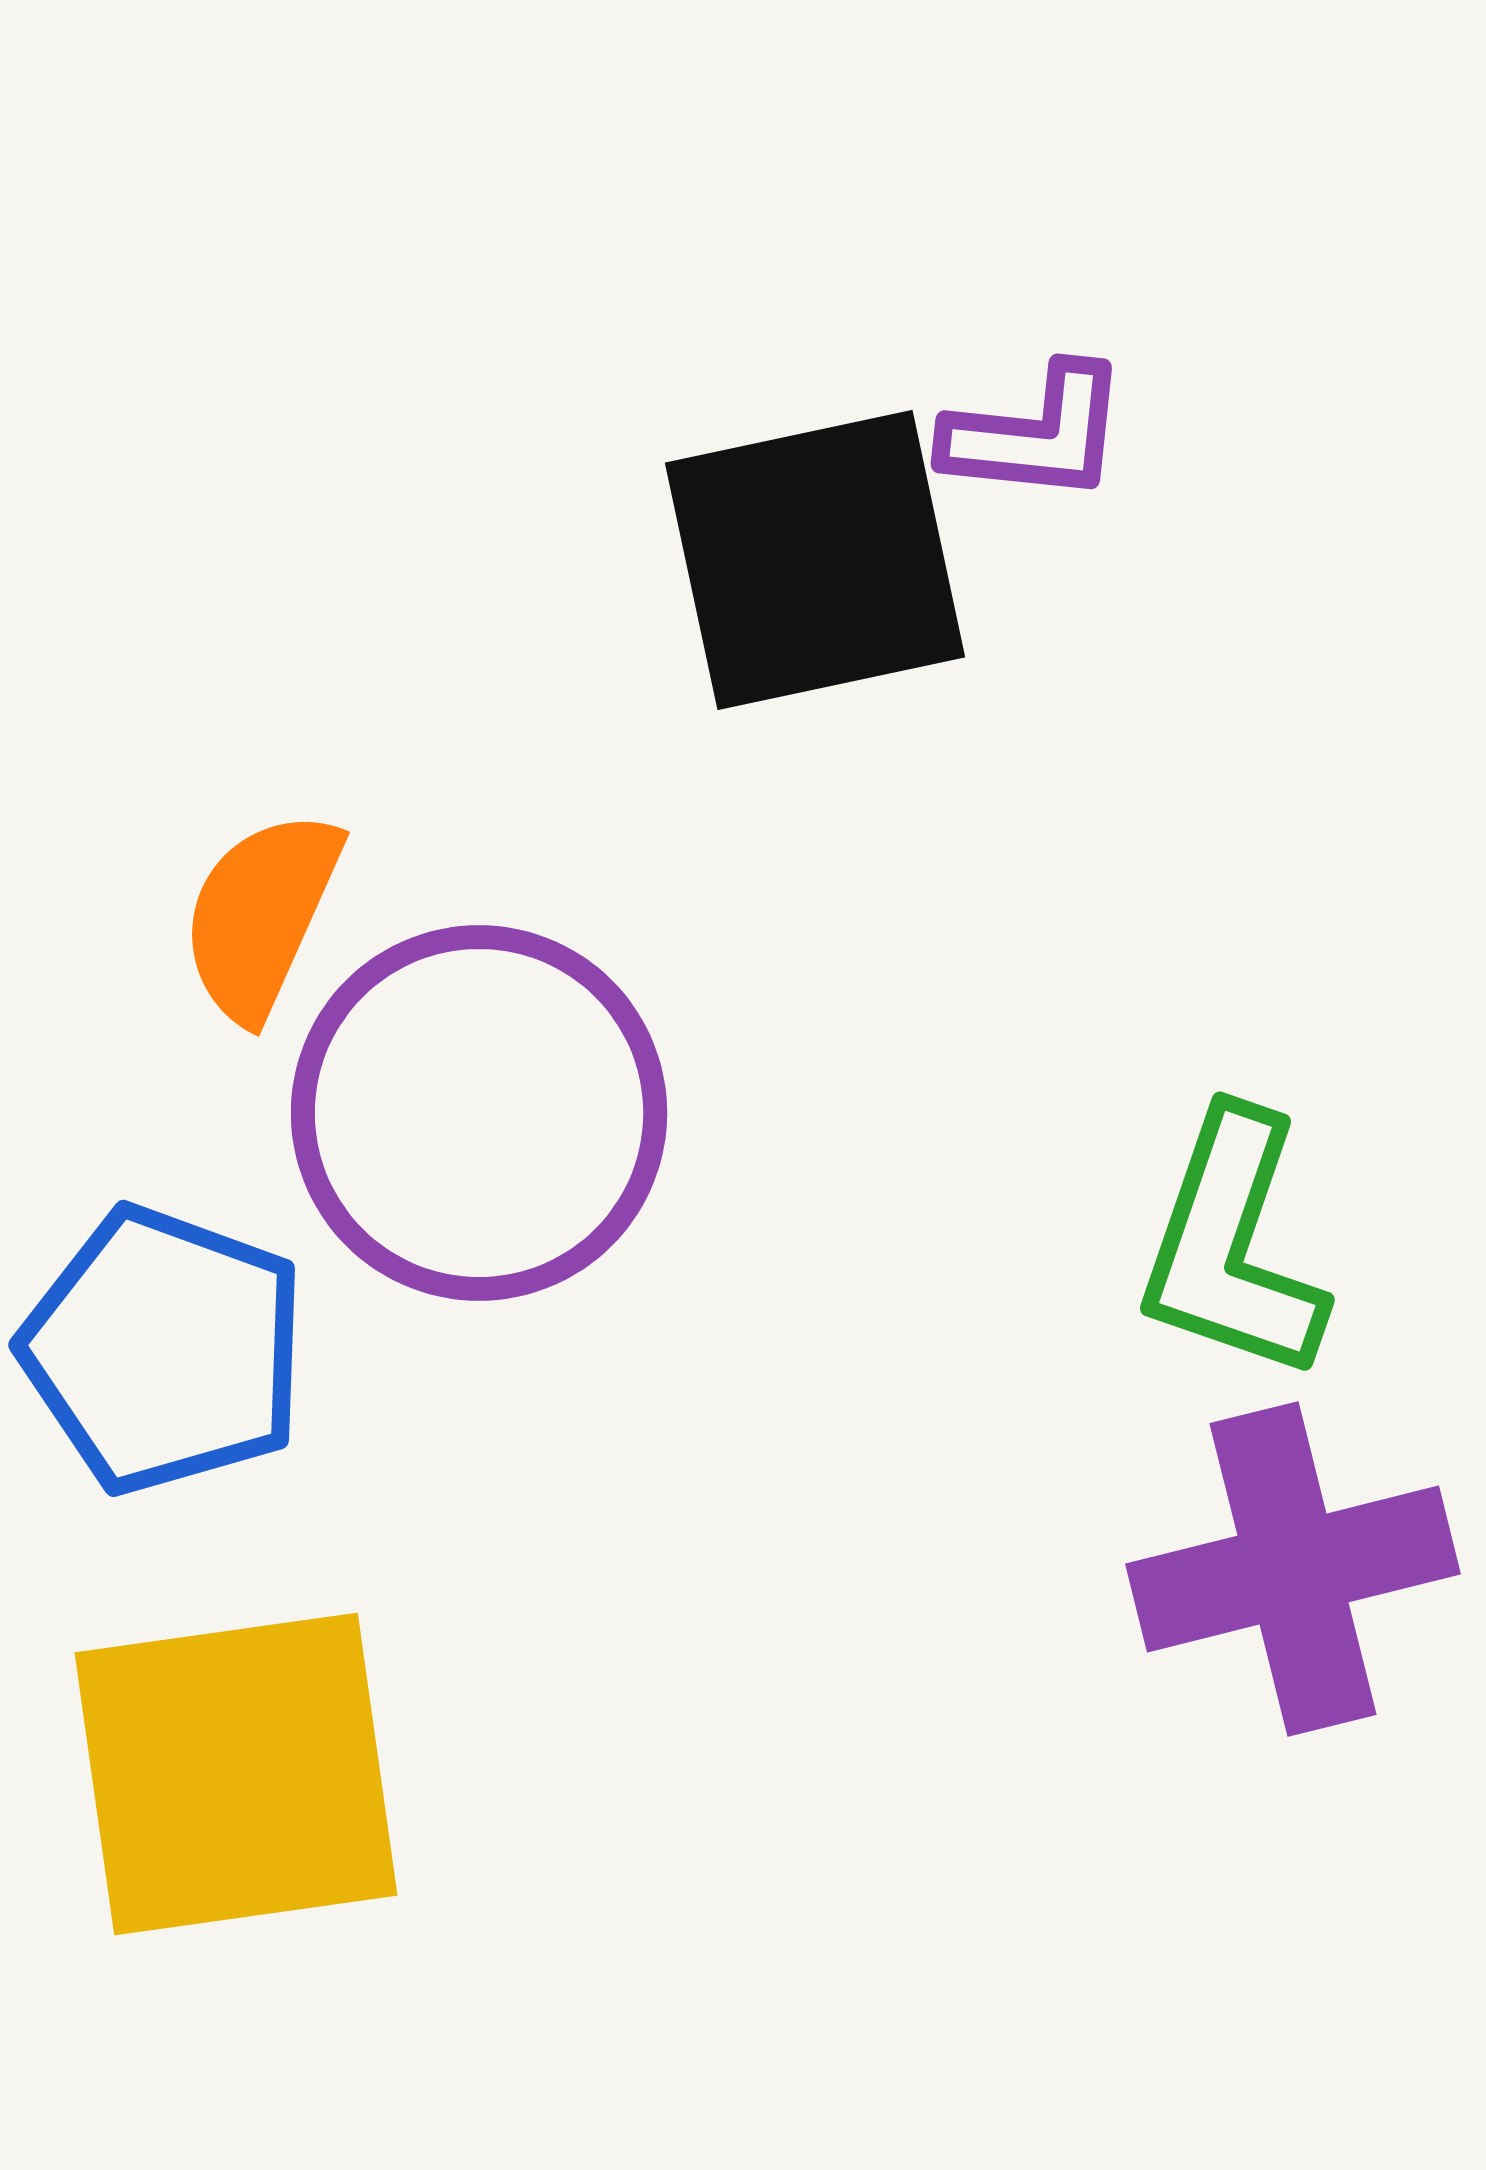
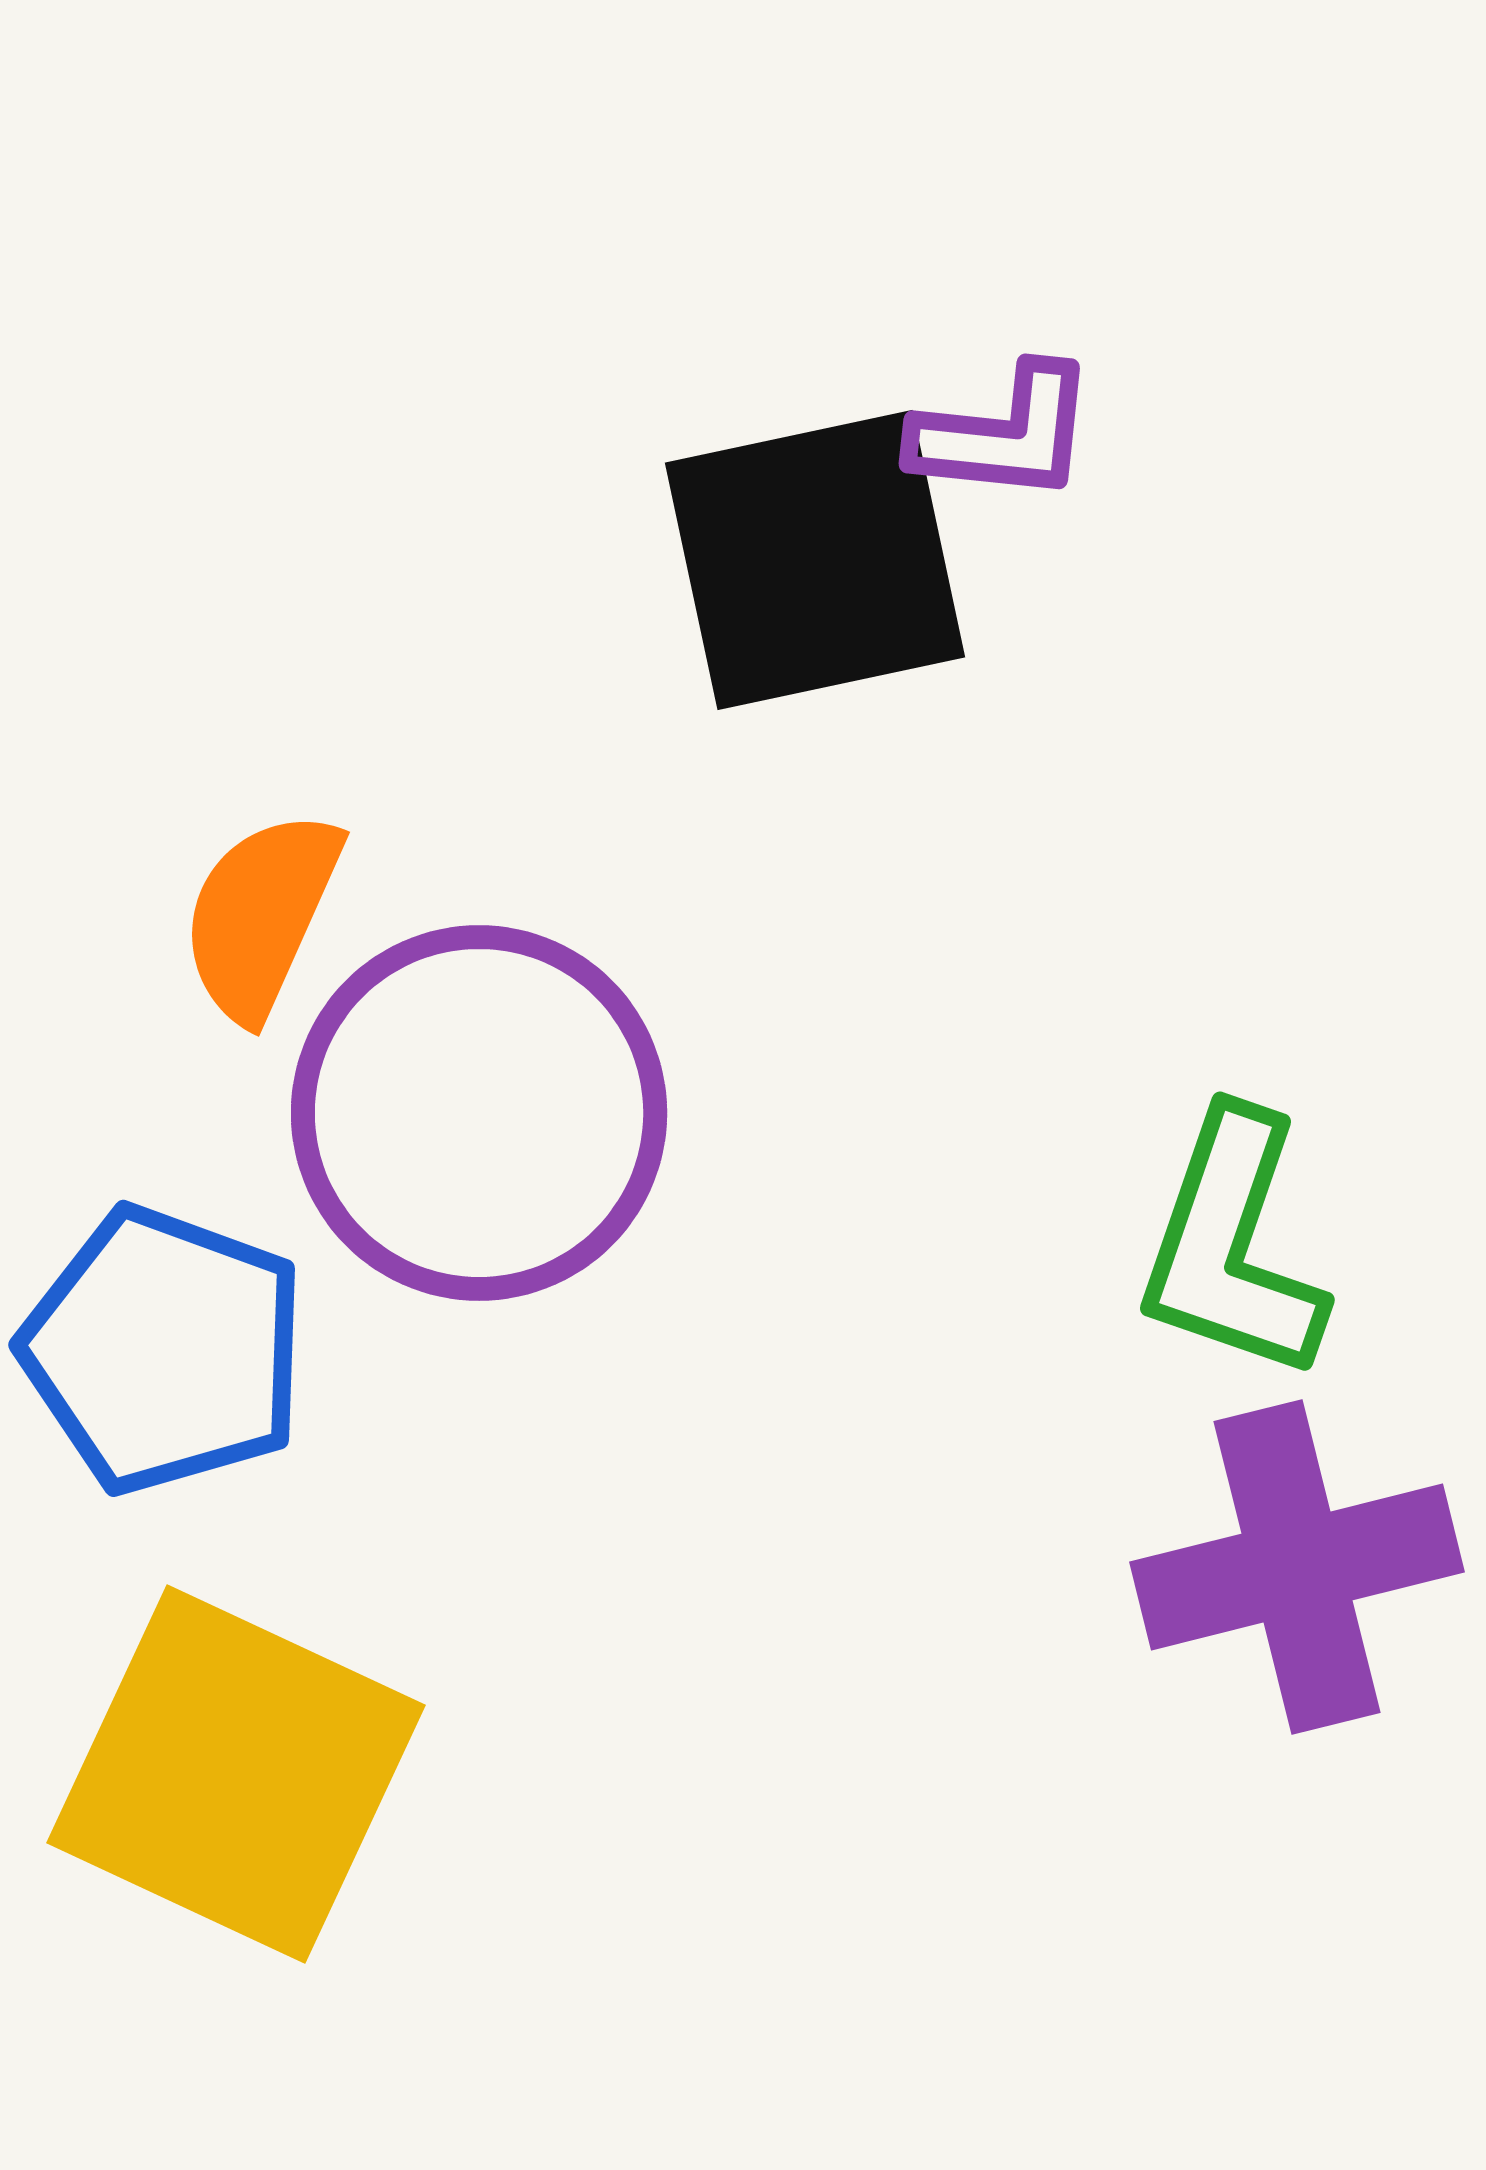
purple L-shape: moved 32 px left
purple cross: moved 4 px right, 2 px up
yellow square: rotated 33 degrees clockwise
